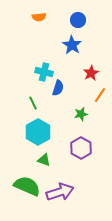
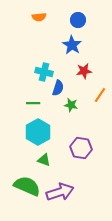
red star: moved 7 px left, 2 px up; rotated 21 degrees clockwise
green line: rotated 64 degrees counterclockwise
green star: moved 10 px left, 9 px up; rotated 24 degrees clockwise
purple hexagon: rotated 20 degrees counterclockwise
